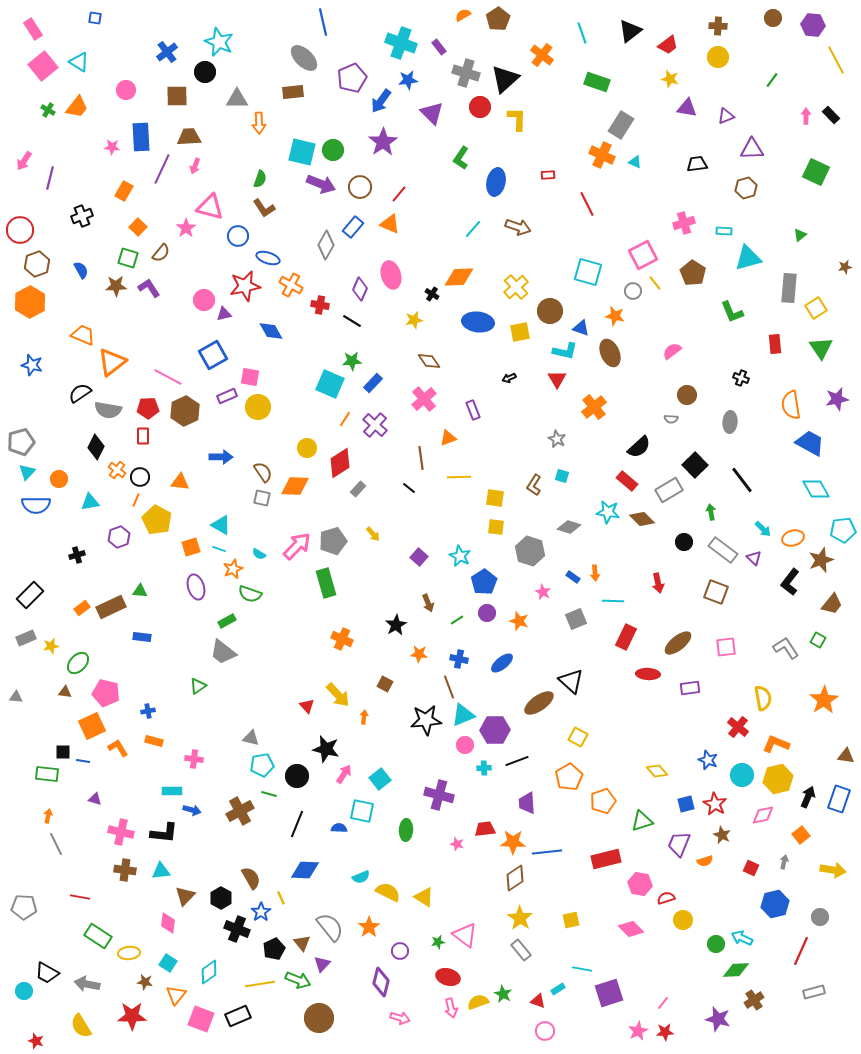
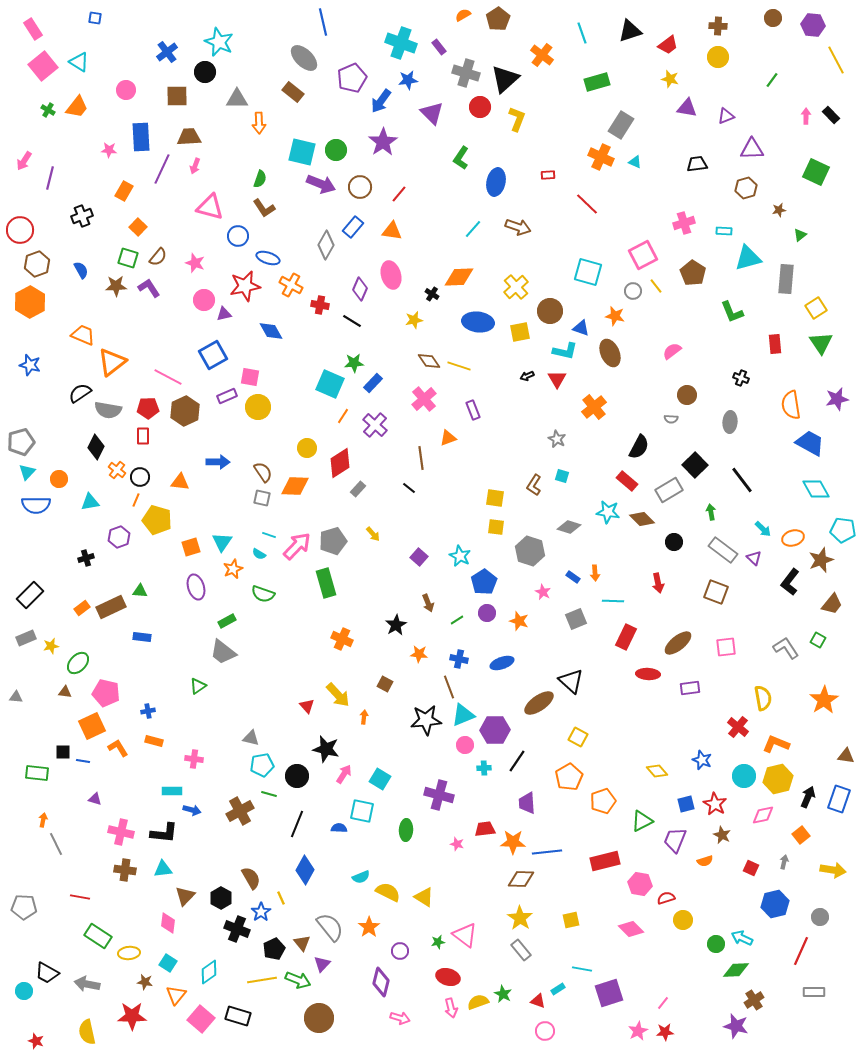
black triangle at (630, 31): rotated 20 degrees clockwise
green rectangle at (597, 82): rotated 35 degrees counterclockwise
brown rectangle at (293, 92): rotated 45 degrees clockwise
yellow L-shape at (517, 119): rotated 20 degrees clockwise
pink star at (112, 147): moved 3 px left, 3 px down
green circle at (333, 150): moved 3 px right
orange cross at (602, 155): moved 1 px left, 2 px down
red line at (587, 204): rotated 20 degrees counterclockwise
orange triangle at (390, 224): moved 2 px right, 7 px down; rotated 15 degrees counterclockwise
pink star at (186, 228): moved 9 px right, 35 px down; rotated 18 degrees counterclockwise
brown semicircle at (161, 253): moved 3 px left, 4 px down
brown star at (845, 267): moved 66 px left, 57 px up
yellow line at (655, 283): moved 1 px right, 3 px down
gray rectangle at (789, 288): moved 3 px left, 9 px up
green triangle at (821, 348): moved 5 px up
green star at (352, 361): moved 2 px right, 2 px down
blue star at (32, 365): moved 2 px left
black arrow at (509, 378): moved 18 px right, 2 px up
orange line at (345, 419): moved 2 px left, 3 px up
black semicircle at (639, 447): rotated 20 degrees counterclockwise
blue arrow at (221, 457): moved 3 px left, 5 px down
yellow line at (459, 477): moved 111 px up; rotated 20 degrees clockwise
yellow pentagon at (157, 520): rotated 12 degrees counterclockwise
cyan triangle at (221, 525): moved 1 px right, 17 px down; rotated 35 degrees clockwise
cyan pentagon at (843, 530): rotated 15 degrees clockwise
black circle at (684, 542): moved 10 px left
cyan line at (219, 549): moved 50 px right, 14 px up
black cross at (77, 555): moved 9 px right, 3 px down
green semicircle at (250, 594): moved 13 px right
blue ellipse at (502, 663): rotated 20 degrees clockwise
blue star at (708, 760): moved 6 px left
black line at (517, 761): rotated 35 degrees counterclockwise
green rectangle at (47, 774): moved 10 px left, 1 px up
cyan circle at (742, 775): moved 2 px right, 1 px down
cyan square at (380, 779): rotated 20 degrees counterclockwise
orange arrow at (48, 816): moved 5 px left, 4 px down
green triangle at (642, 821): rotated 10 degrees counterclockwise
purple trapezoid at (679, 844): moved 4 px left, 4 px up
red rectangle at (606, 859): moved 1 px left, 2 px down
blue diamond at (305, 870): rotated 64 degrees counterclockwise
cyan triangle at (161, 871): moved 2 px right, 2 px up
brown diamond at (515, 878): moved 6 px right, 1 px down; rotated 36 degrees clockwise
yellow line at (260, 984): moved 2 px right, 4 px up
gray rectangle at (814, 992): rotated 15 degrees clockwise
black rectangle at (238, 1016): rotated 40 degrees clockwise
pink square at (201, 1019): rotated 20 degrees clockwise
purple star at (718, 1019): moved 18 px right, 7 px down
yellow semicircle at (81, 1026): moved 6 px right, 6 px down; rotated 20 degrees clockwise
